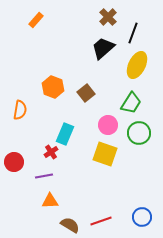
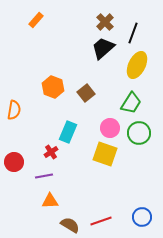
brown cross: moved 3 px left, 5 px down
orange semicircle: moved 6 px left
pink circle: moved 2 px right, 3 px down
cyan rectangle: moved 3 px right, 2 px up
